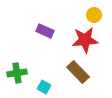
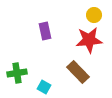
purple rectangle: rotated 54 degrees clockwise
red star: moved 4 px right
